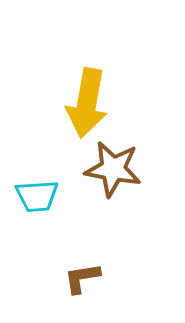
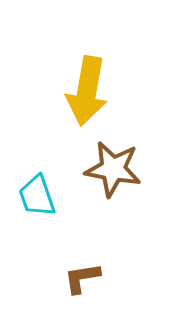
yellow arrow: moved 12 px up
cyan trapezoid: rotated 75 degrees clockwise
